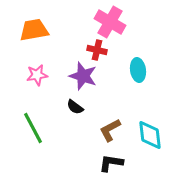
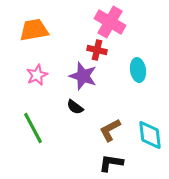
pink star: rotated 15 degrees counterclockwise
